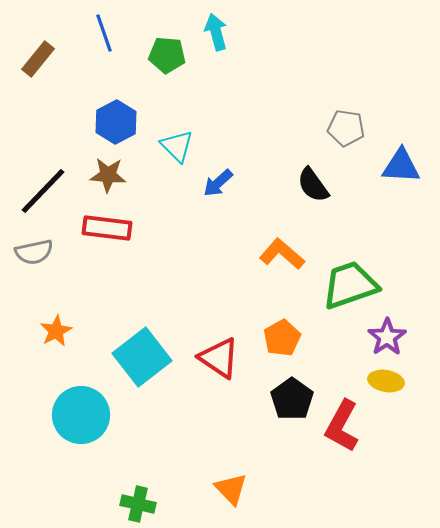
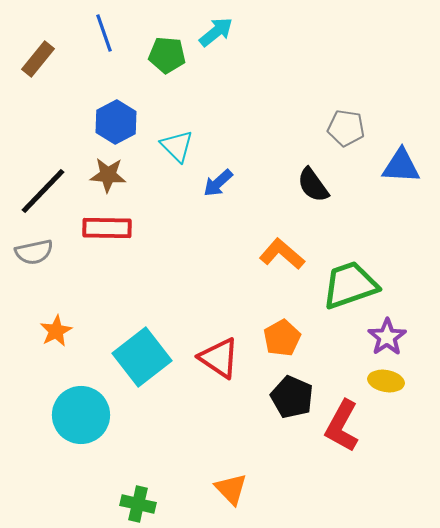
cyan arrow: rotated 66 degrees clockwise
red rectangle: rotated 6 degrees counterclockwise
black pentagon: moved 2 px up; rotated 12 degrees counterclockwise
